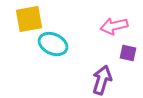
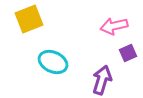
yellow square: rotated 12 degrees counterclockwise
cyan ellipse: moved 18 px down
purple square: rotated 36 degrees counterclockwise
